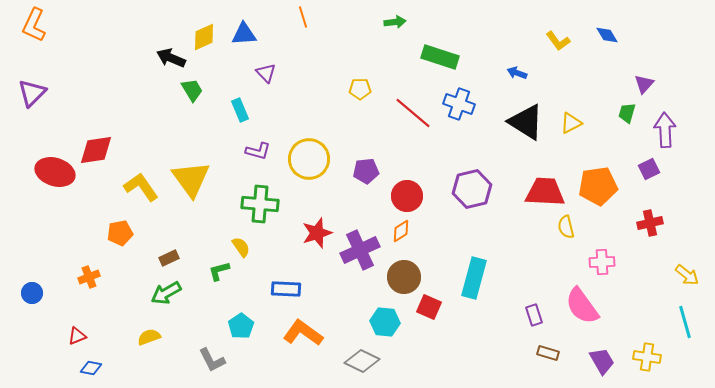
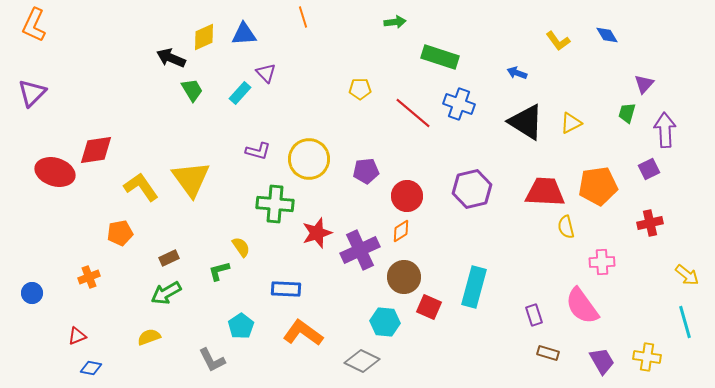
cyan rectangle at (240, 110): moved 17 px up; rotated 65 degrees clockwise
green cross at (260, 204): moved 15 px right
cyan rectangle at (474, 278): moved 9 px down
